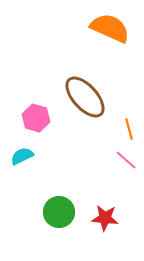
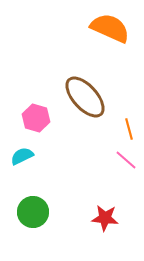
green circle: moved 26 px left
